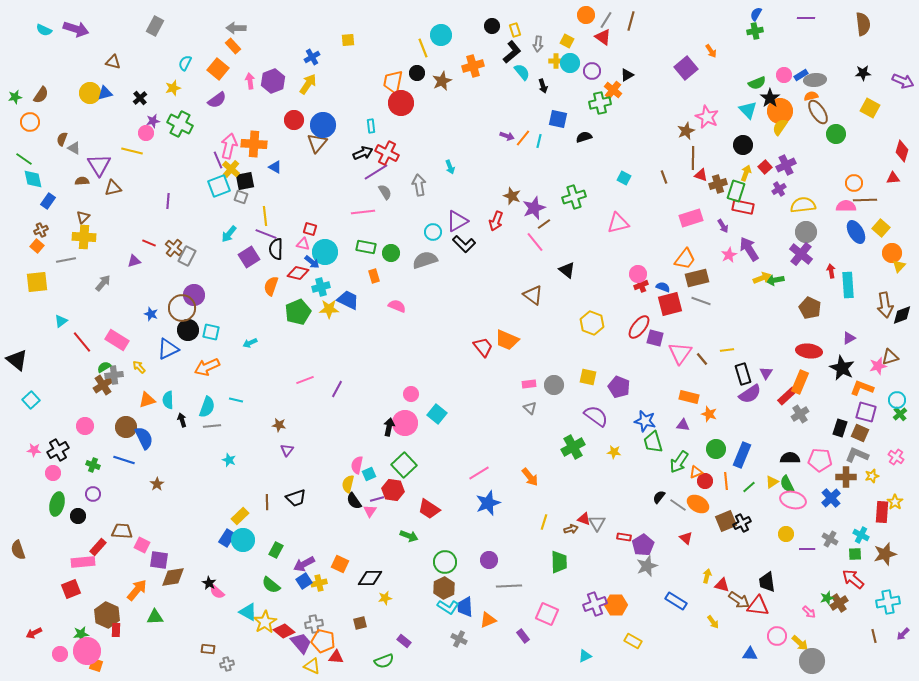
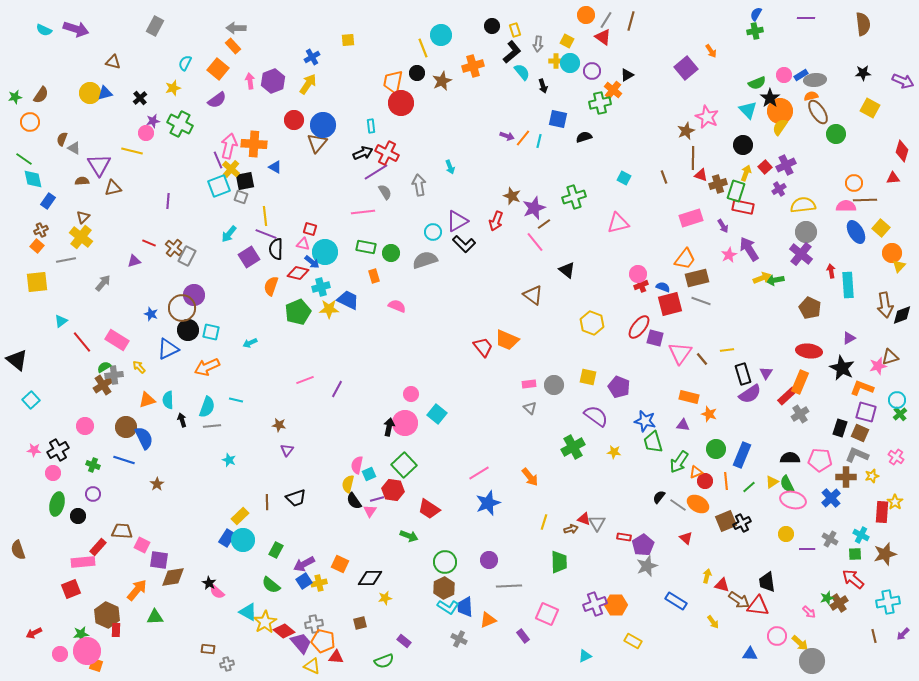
yellow cross at (84, 237): moved 3 px left; rotated 35 degrees clockwise
